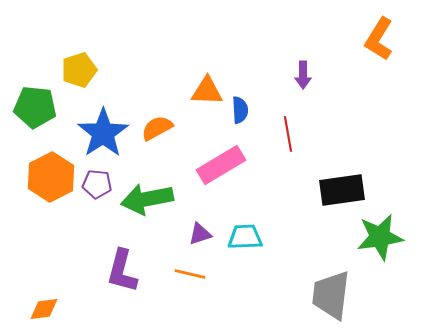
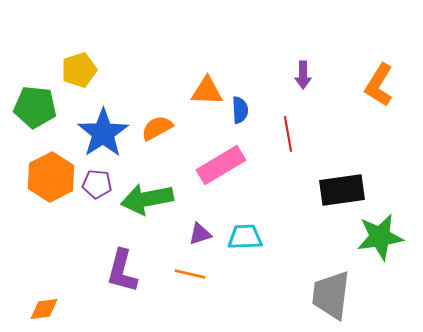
orange L-shape: moved 46 px down
